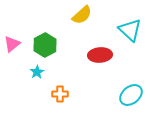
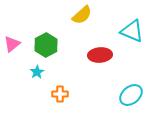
cyan triangle: moved 2 px right, 1 px down; rotated 20 degrees counterclockwise
green hexagon: moved 1 px right
